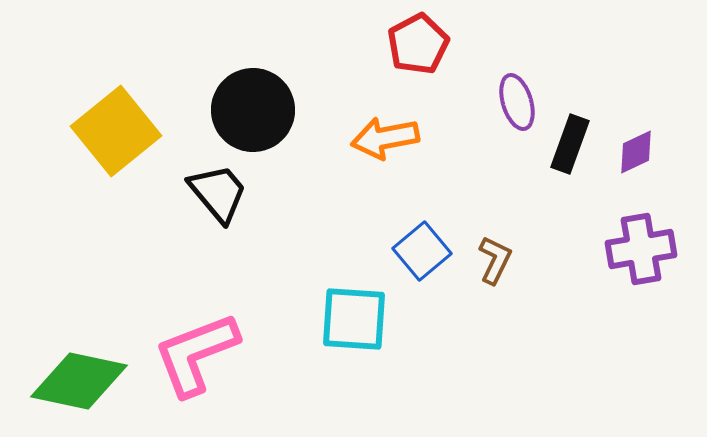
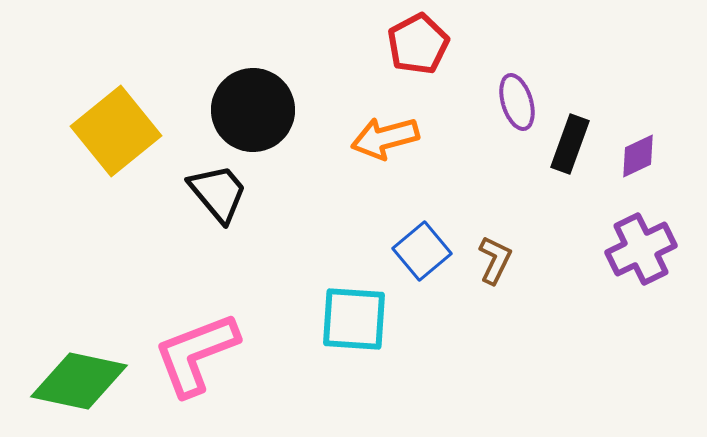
orange arrow: rotated 4 degrees counterclockwise
purple diamond: moved 2 px right, 4 px down
purple cross: rotated 16 degrees counterclockwise
